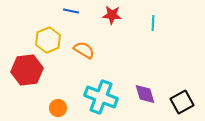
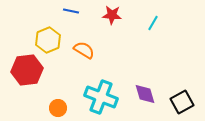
cyan line: rotated 28 degrees clockwise
